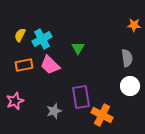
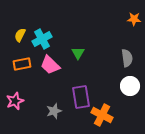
orange star: moved 6 px up
green triangle: moved 5 px down
orange rectangle: moved 2 px left, 1 px up
